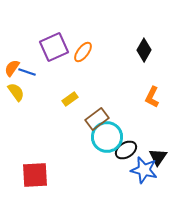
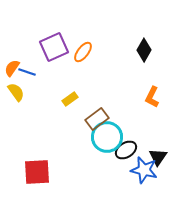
red square: moved 2 px right, 3 px up
